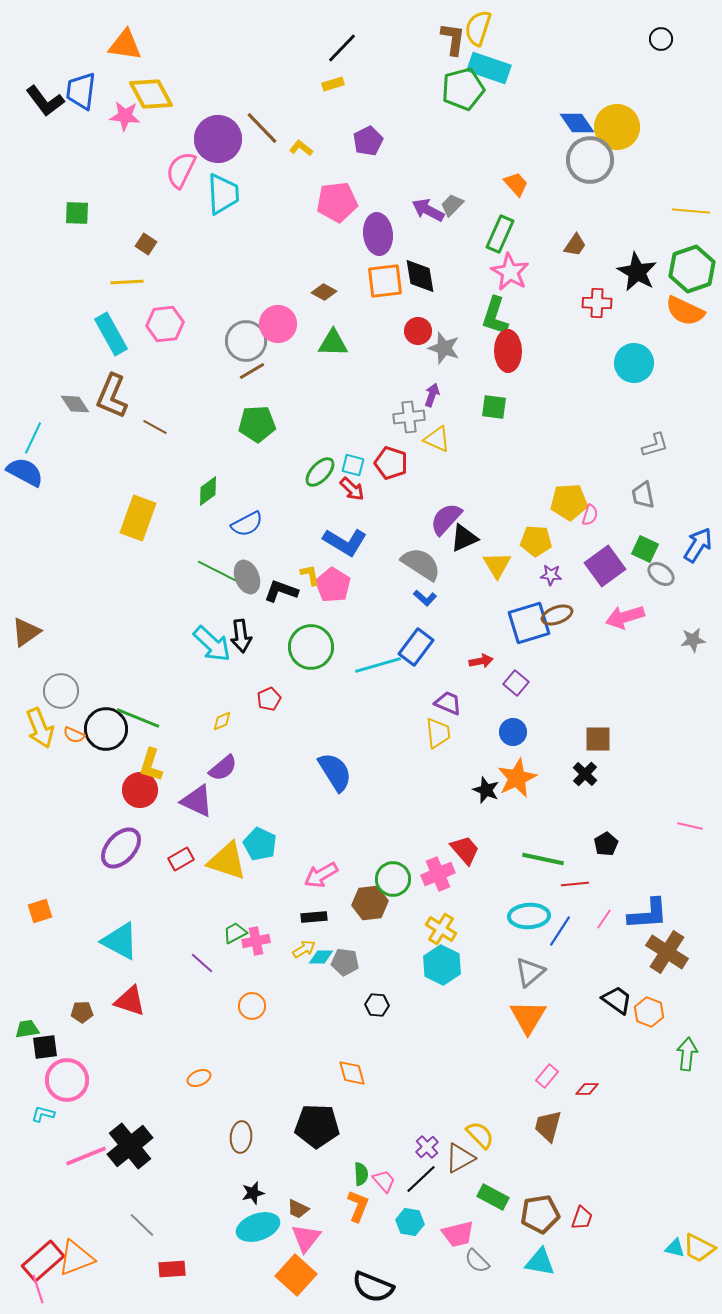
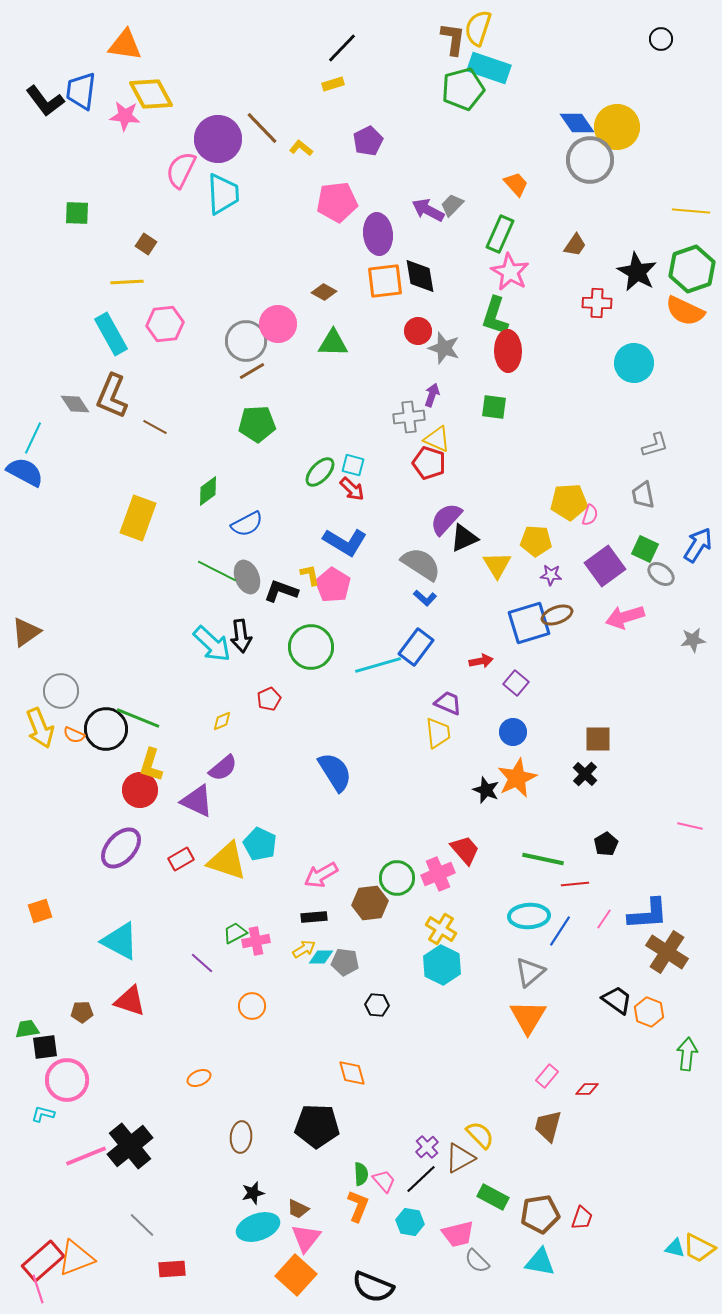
red pentagon at (391, 463): moved 38 px right
green circle at (393, 879): moved 4 px right, 1 px up
